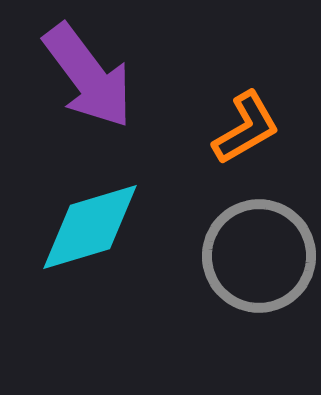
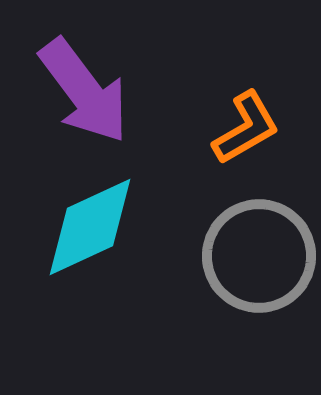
purple arrow: moved 4 px left, 15 px down
cyan diamond: rotated 8 degrees counterclockwise
